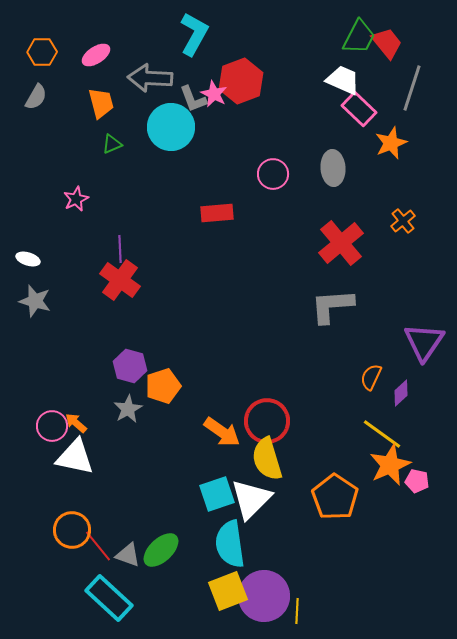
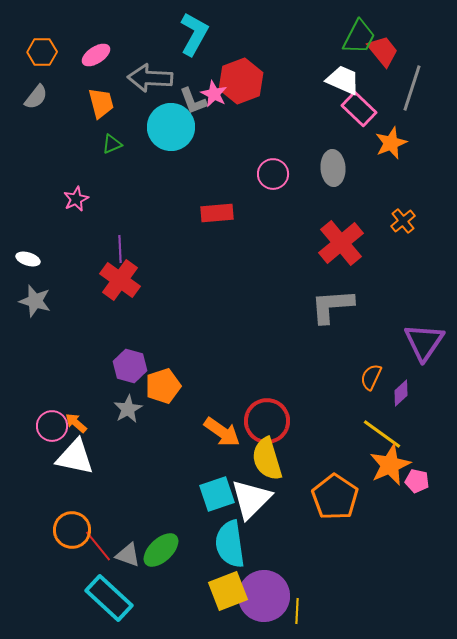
red trapezoid at (387, 43): moved 4 px left, 8 px down
gray semicircle at (36, 97): rotated 8 degrees clockwise
gray L-shape at (193, 99): moved 2 px down
